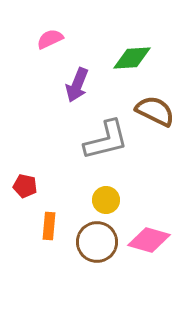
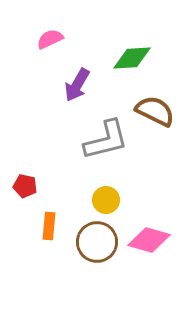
purple arrow: rotated 8 degrees clockwise
